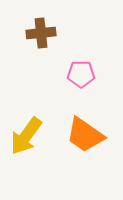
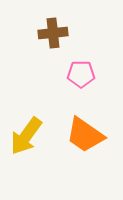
brown cross: moved 12 px right
